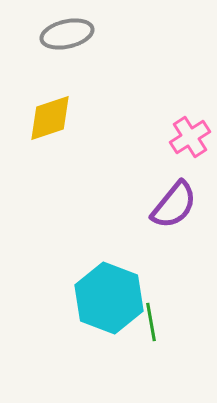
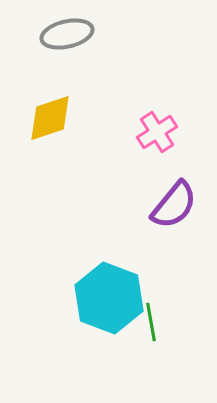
pink cross: moved 33 px left, 5 px up
